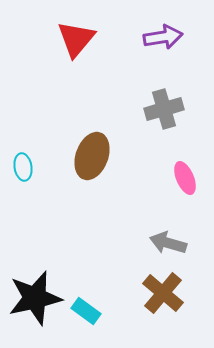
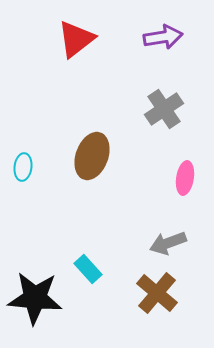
red triangle: rotated 12 degrees clockwise
gray cross: rotated 18 degrees counterclockwise
cyan ellipse: rotated 16 degrees clockwise
pink ellipse: rotated 32 degrees clockwise
gray arrow: rotated 36 degrees counterclockwise
brown cross: moved 6 px left
black star: rotated 18 degrees clockwise
cyan rectangle: moved 2 px right, 42 px up; rotated 12 degrees clockwise
